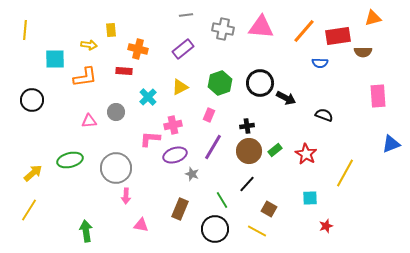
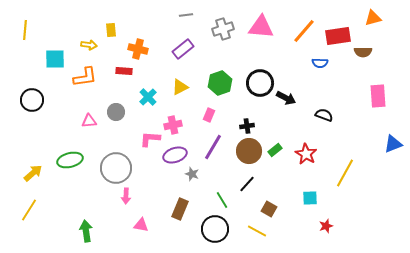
gray cross at (223, 29): rotated 30 degrees counterclockwise
blue triangle at (391, 144): moved 2 px right
